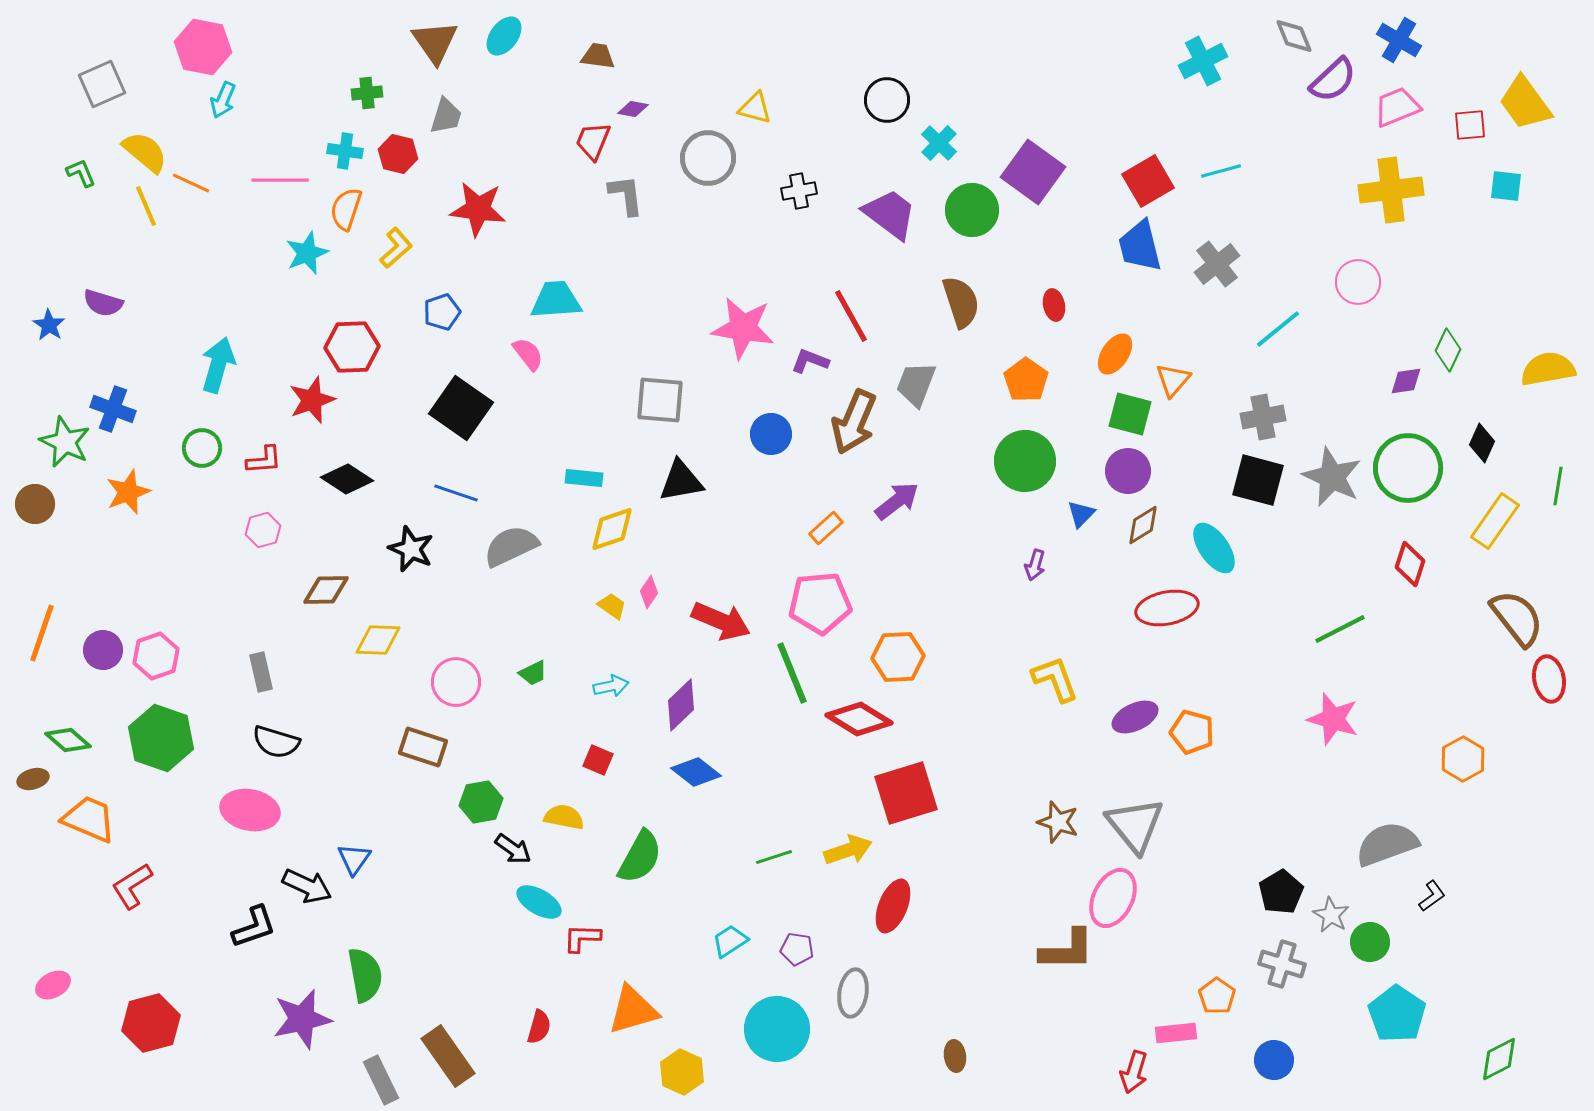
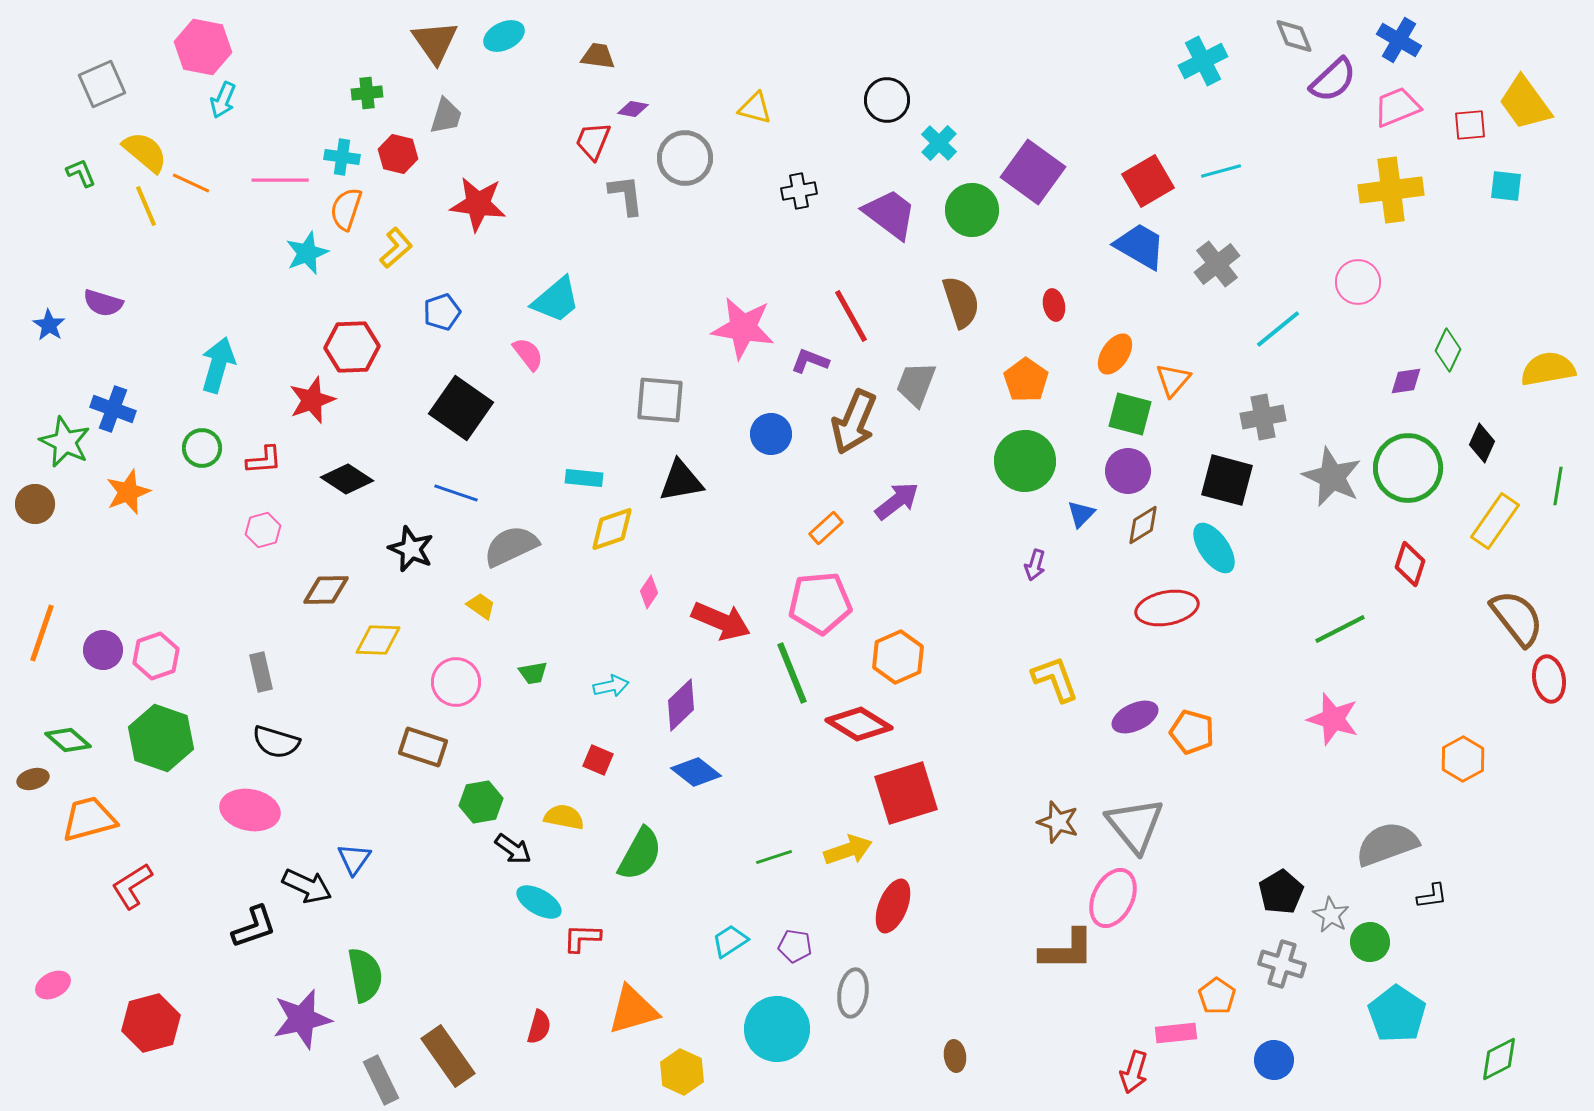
cyan ellipse at (504, 36): rotated 27 degrees clockwise
cyan cross at (345, 151): moved 3 px left, 6 px down
gray circle at (708, 158): moved 23 px left
red star at (478, 209): moved 5 px up
blue trapezoid at (1140, 246): rotated 134 degrees clockwise
cyan trapezoid at (556, 300): rotated 144 degrees clockwise
black square at (1258, 480): moved 31 px left
yellow trapezoid at (612, 606): moved 131 px left
orange hexagon at (898, 657): rotated 21 degrees counterclockwise
green trapezoid at (533, 673): rotated 16 degrees clockwise
red diamond at (859, 719): moved 5 px down
orange trapezoid at (89, 819): rotated 38 degrees counterclockwise
green semicircle at (640, 857): moved 3 px up
black L-shape at (1432, 896): rotated 28 degrees clockwise
purple pentagon at (797, 949): moved 2 px left, 3 px up
